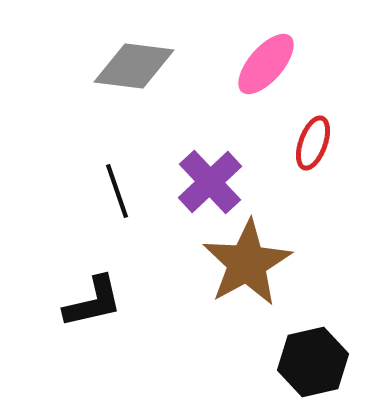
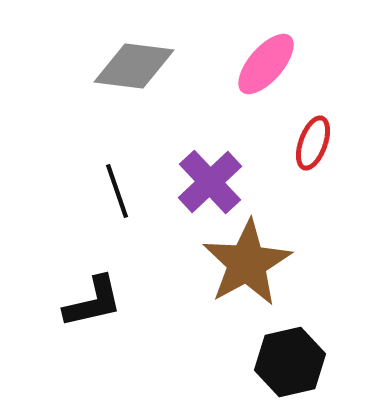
black hexagon: moved 23 px left
